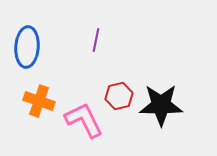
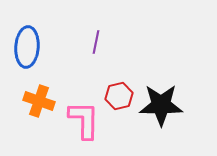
purple line: moved 2 px down
pink L-shape: rotated 27 degrees clockwise
